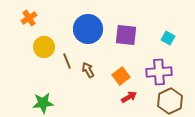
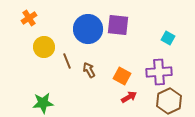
purple square: moved 8 px left, 10 px up
brown arrow: moved 1 px right
orange square: moved 1 px right; rotated 24 degrees counterclockwise
brown hexagon: moved 1 px left
